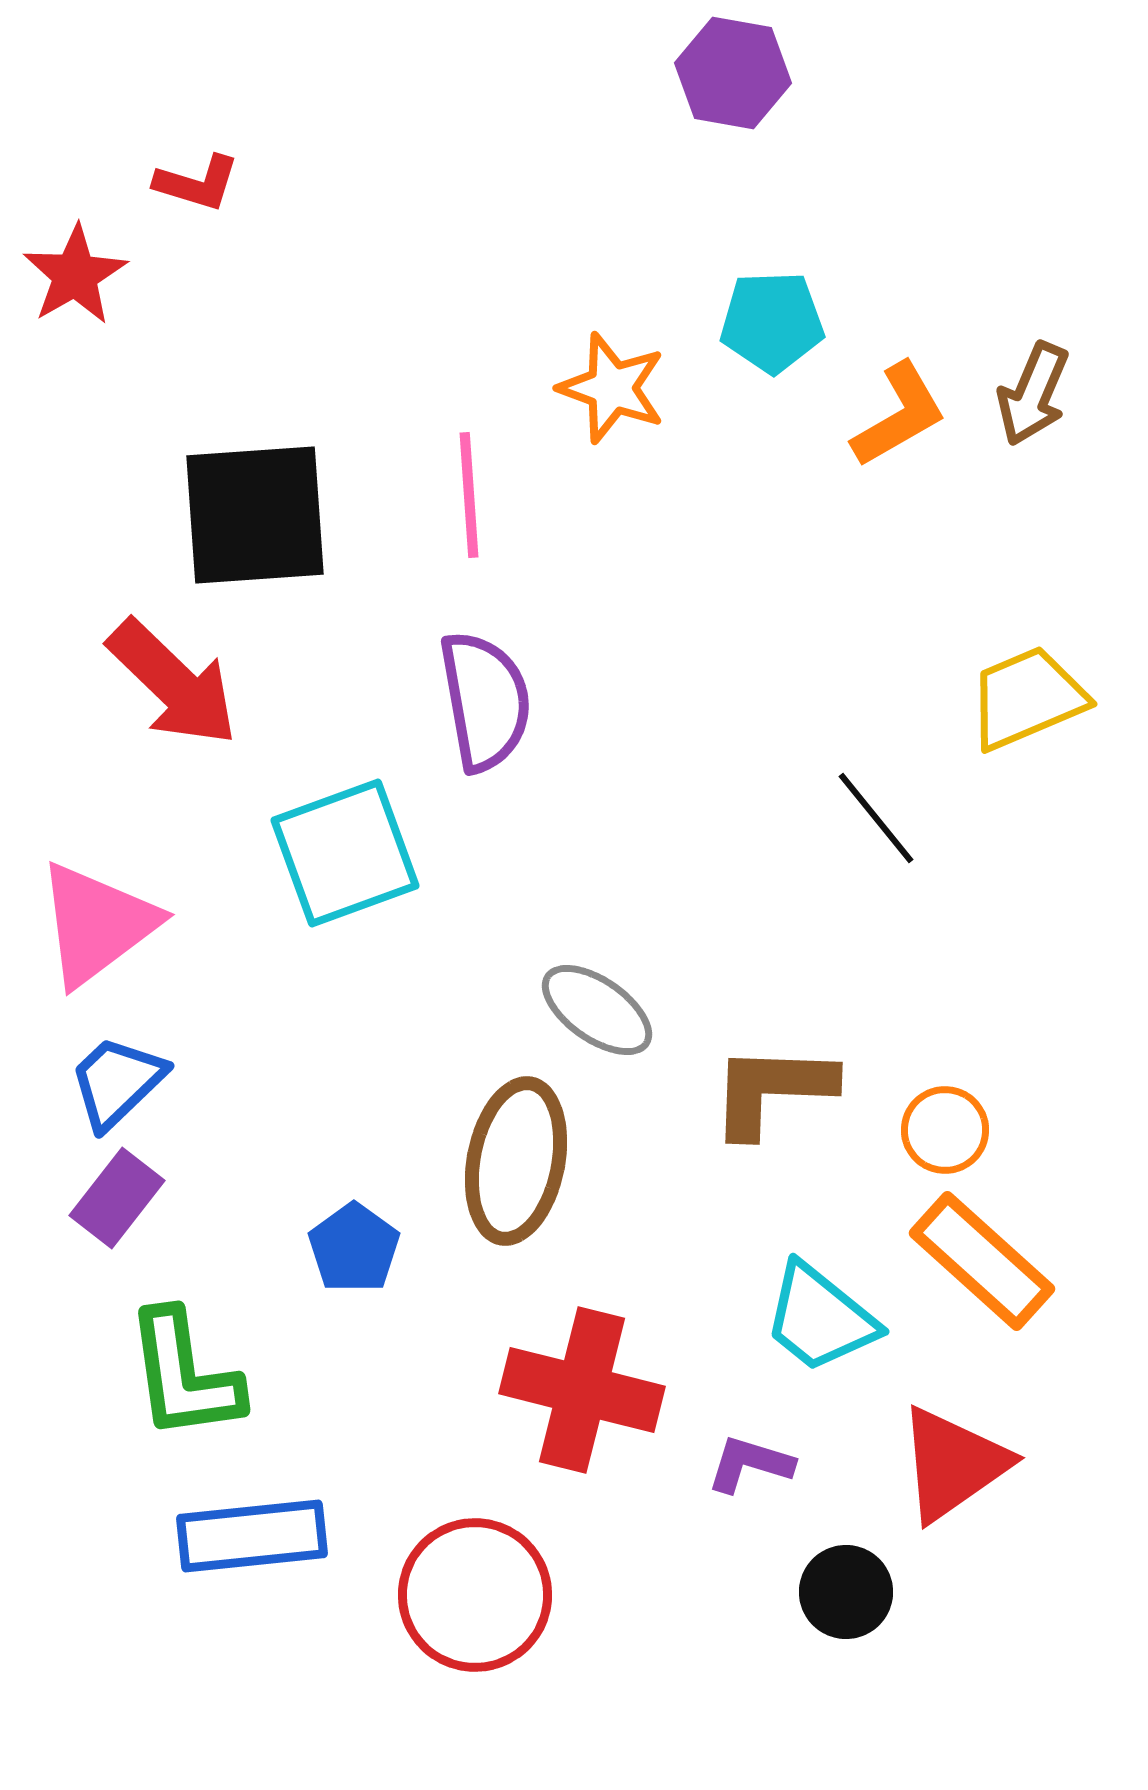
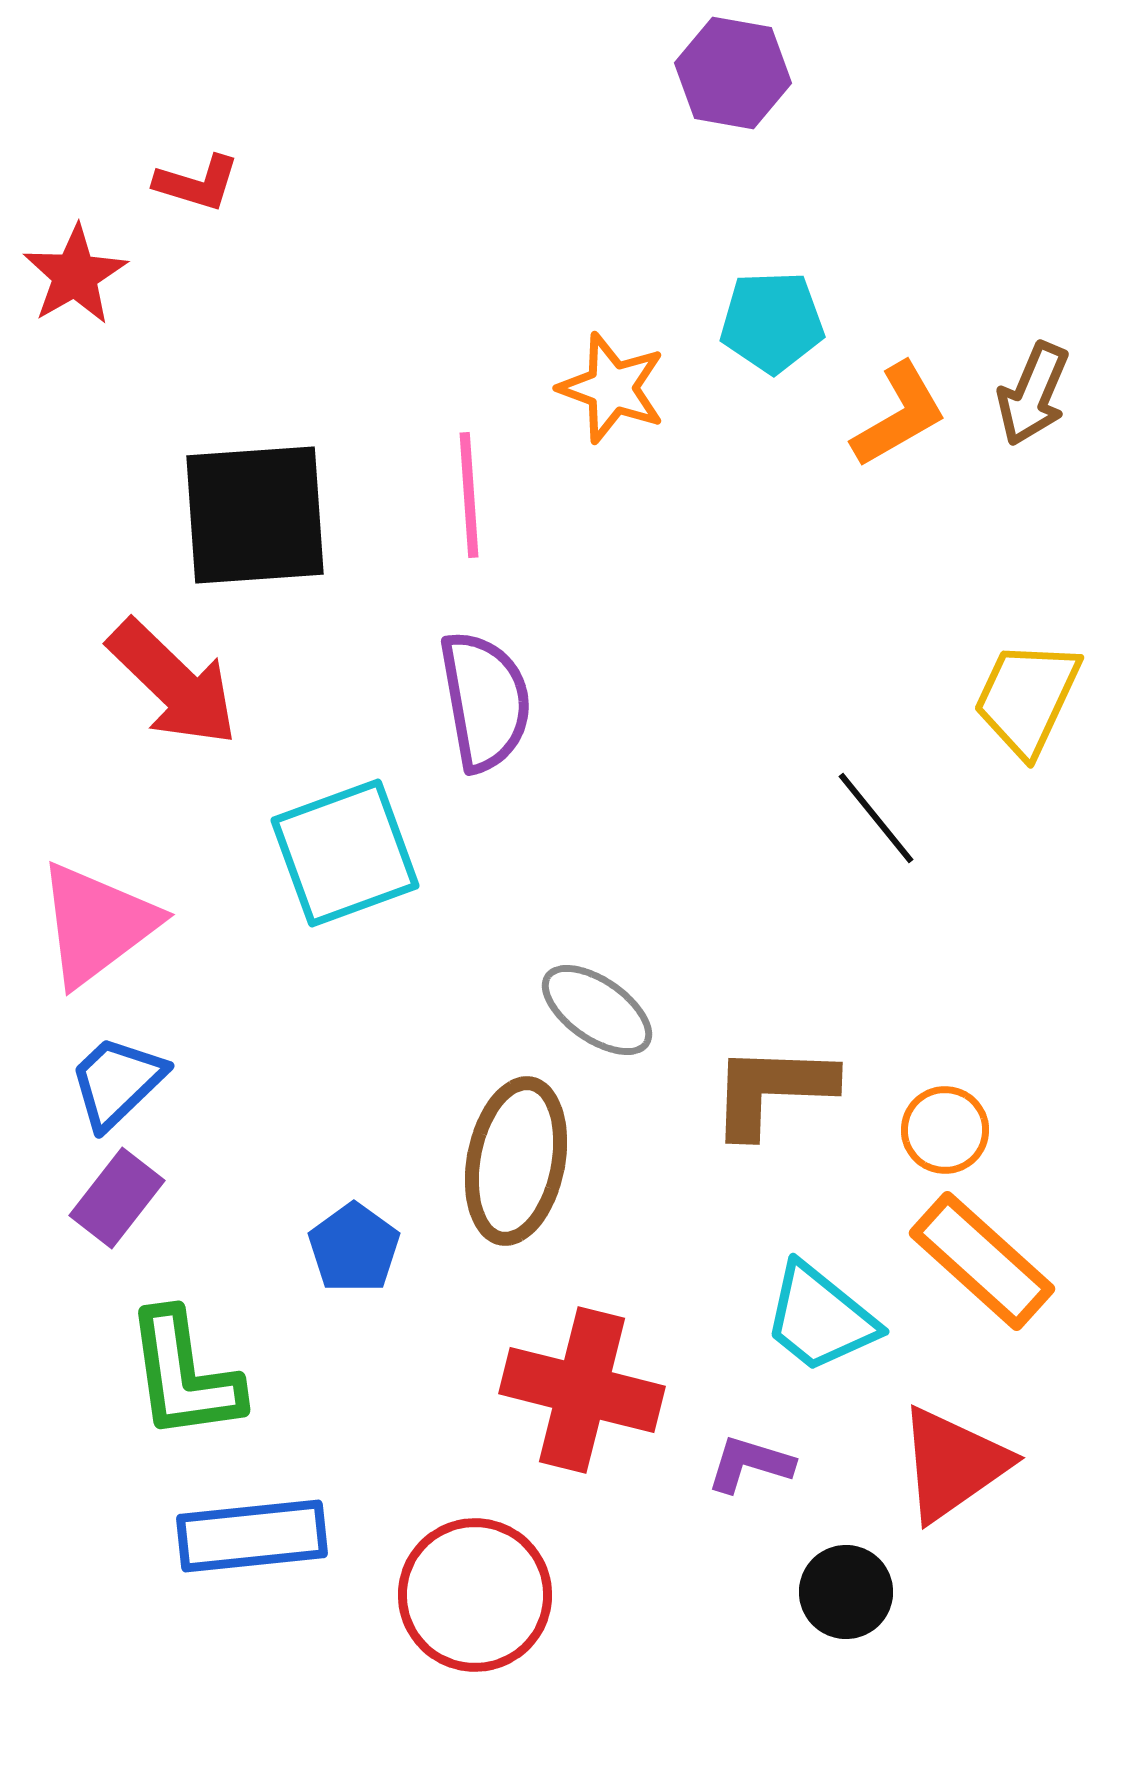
yellow trapezoid: rotated 42 degrees counterclockwise
